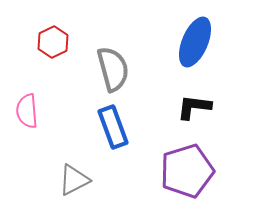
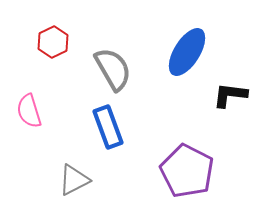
blue ellipse: moved 8 px left, 10 px down; rotated 9 degrees clockwise
gray semicircle: rotated 15 degrees counterclockwise
black L-shape: moved 36 px right, 12 px up
pink semicircle: moved 2 px right; rotated 12 degrees counterclockwise
blue rectangle: moved 5 px left
purple pentagon: rotated 28 degrees counterclockwise
